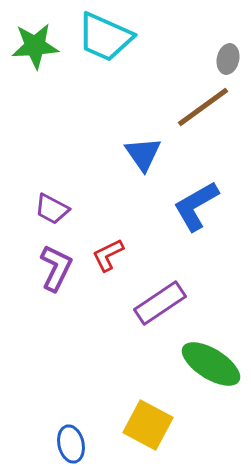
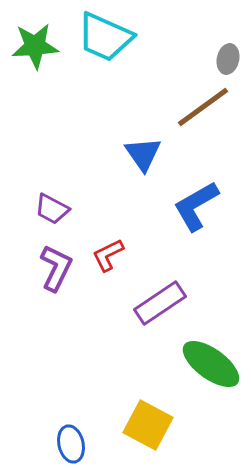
green ellipse: rotated 4 degrees clockwise
